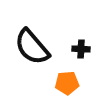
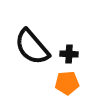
black cross: moved 12 px left, 5 px down
